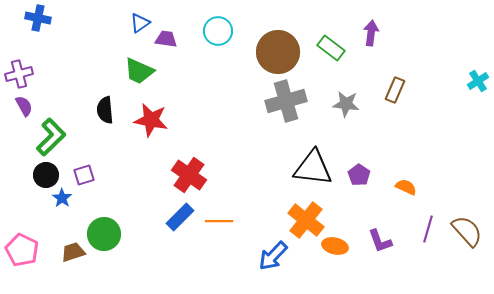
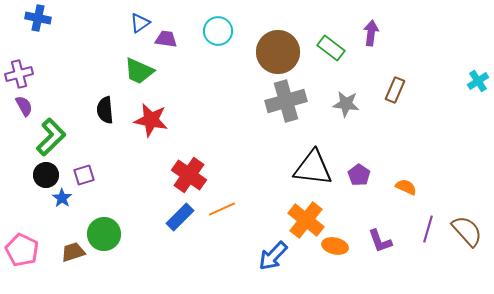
orange line: moved 3 px right, 12 px up; rotated 24 degrees counterclockwise
